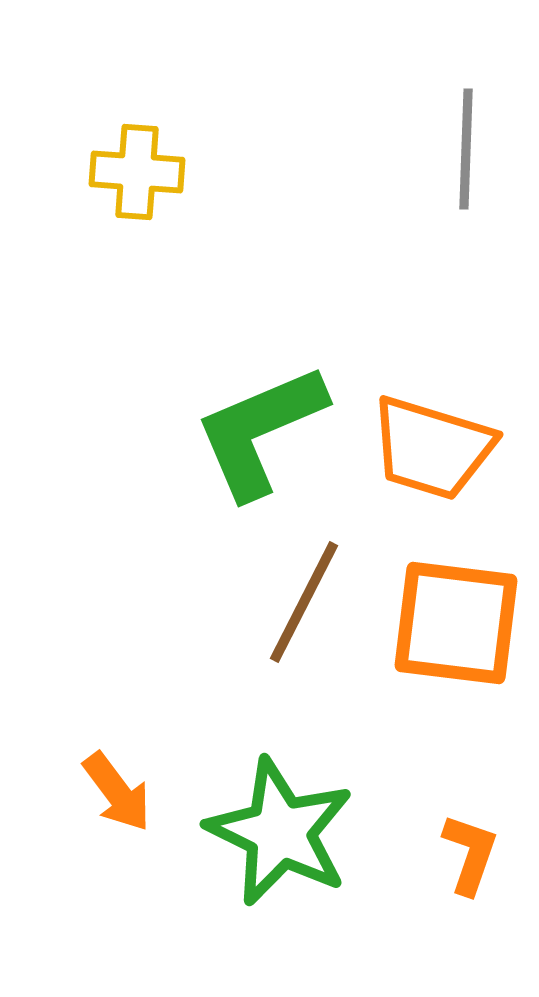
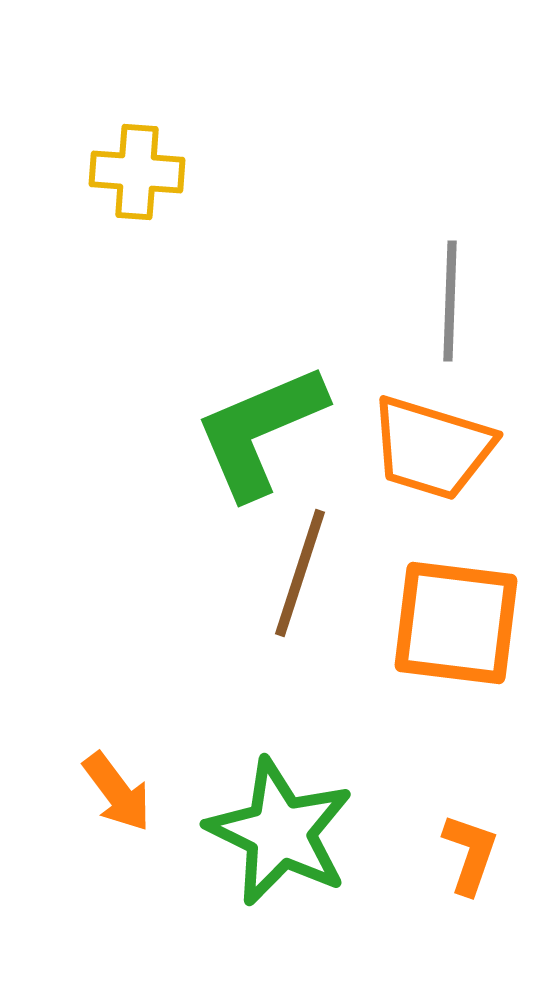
gray line: moved 16 px left, 152 px down
brown line: moved 4 px left, 29 px up; rotated 9 degrees counterclockwise
